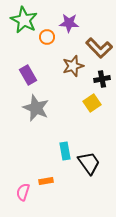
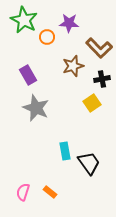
orange rectangle: moved 4 px right, 11 px down; rotated 48 degrees clockwise
